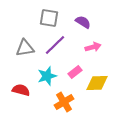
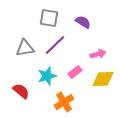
pink arrow: moved 5 px right, 7 px down
yellow diamond: moved 6 px right, 4 px up
red semicircle: moved 1 px down; rotated 24 degrees clockwise
